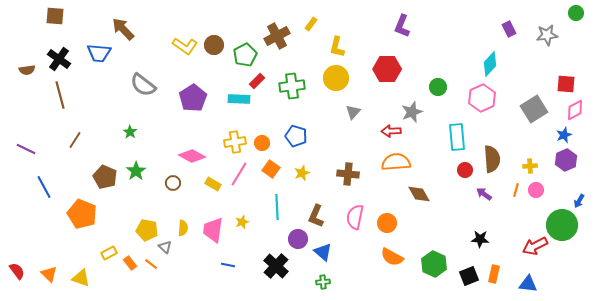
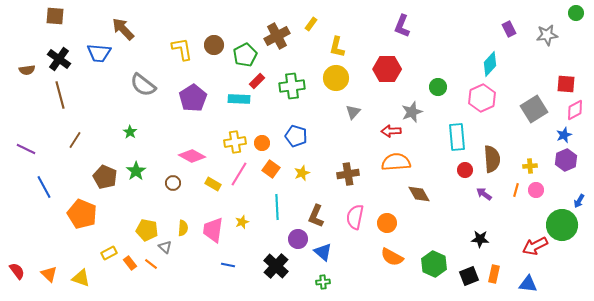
yellow L-shape at (185, 46): moved 3 px left, 3 px down; rotated 135 degrees counterclockwise
brown cross at (348, 174): rotated 15 degrees counterclockwise
